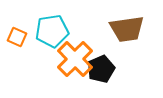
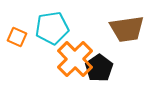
cyan pentagon: moved 3 px up
black pentagon: moved 2 px left, 1 px up; rotated 12 degrees counterclockwise
